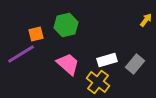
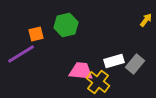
white rectangle: moved 7 px right, 1 px down
pink trapezoid: moved 13 px right, 7 px down; rotated 35 degrees counterclockwise
